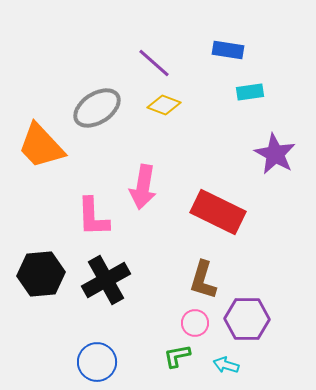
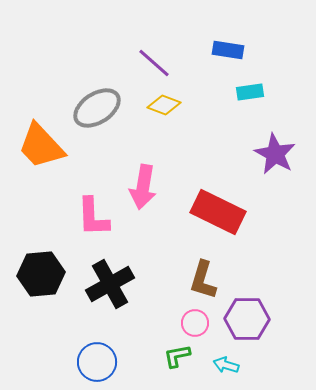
black cross: moved 4 px right, 4 px down
